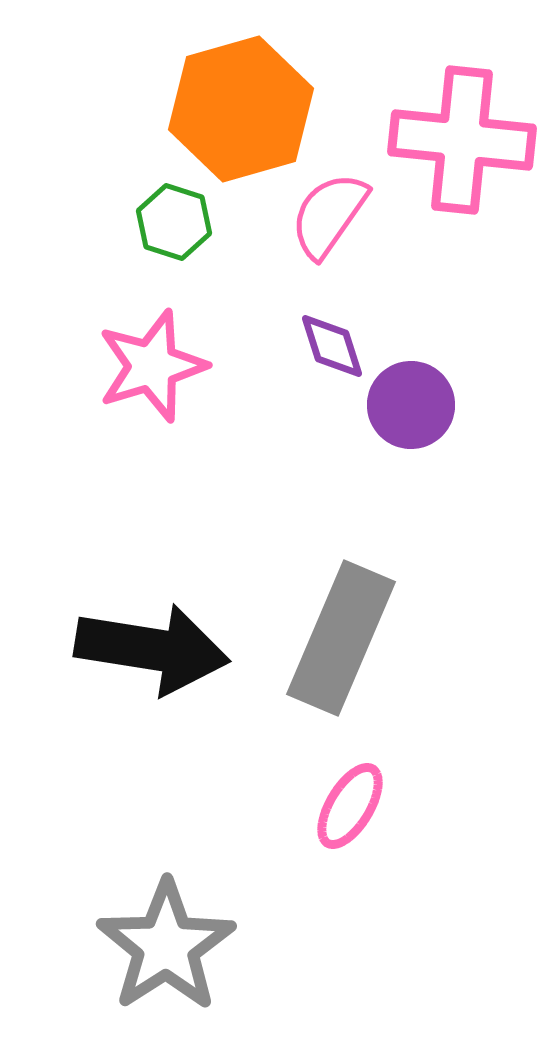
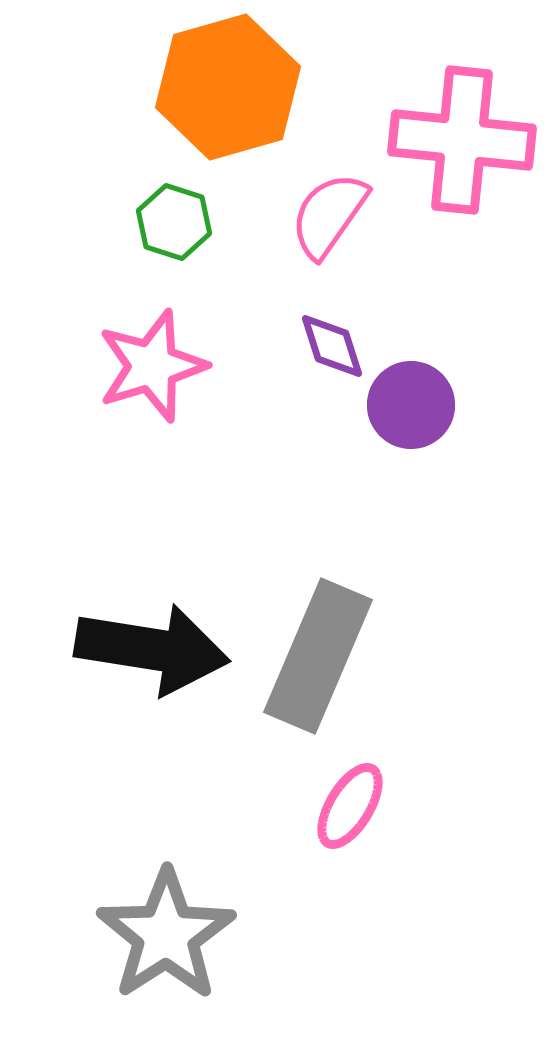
orange hexagon: moved 13 px left, 22 px up
gray rectangle: moved 23 px left, 18 px down
gray star: moved 11 px up
